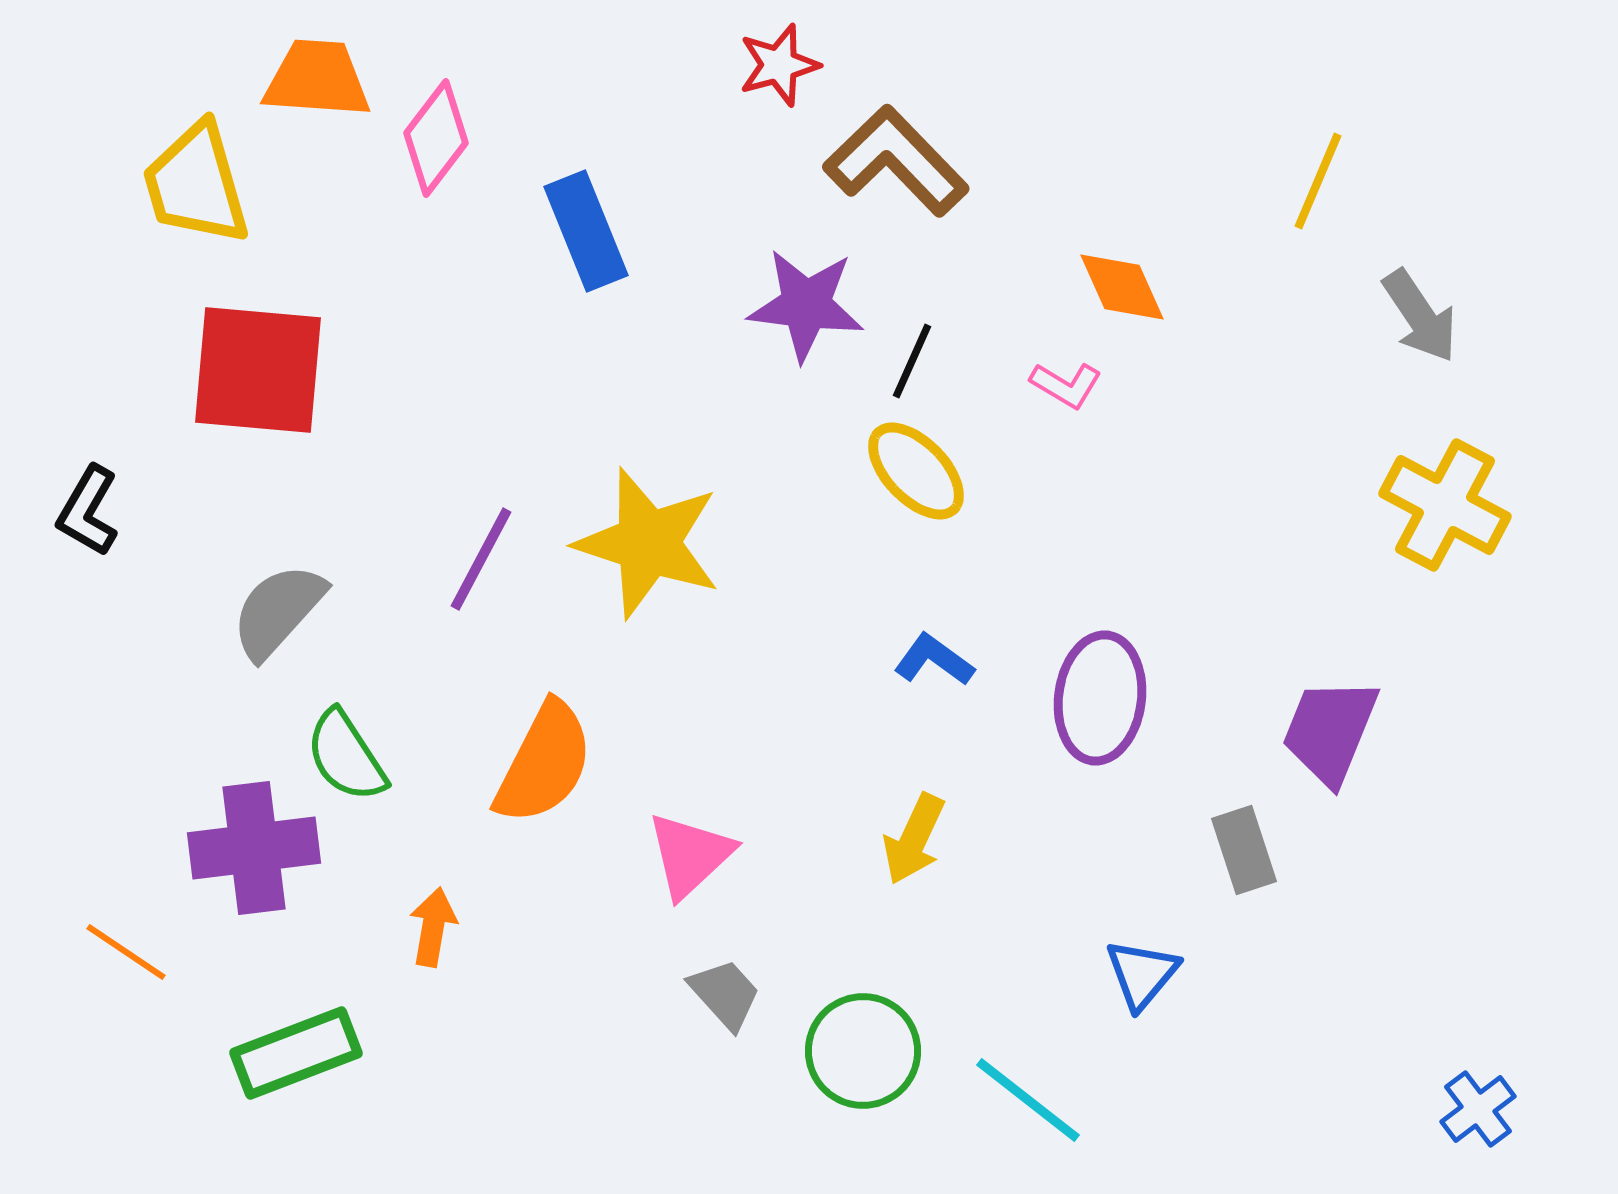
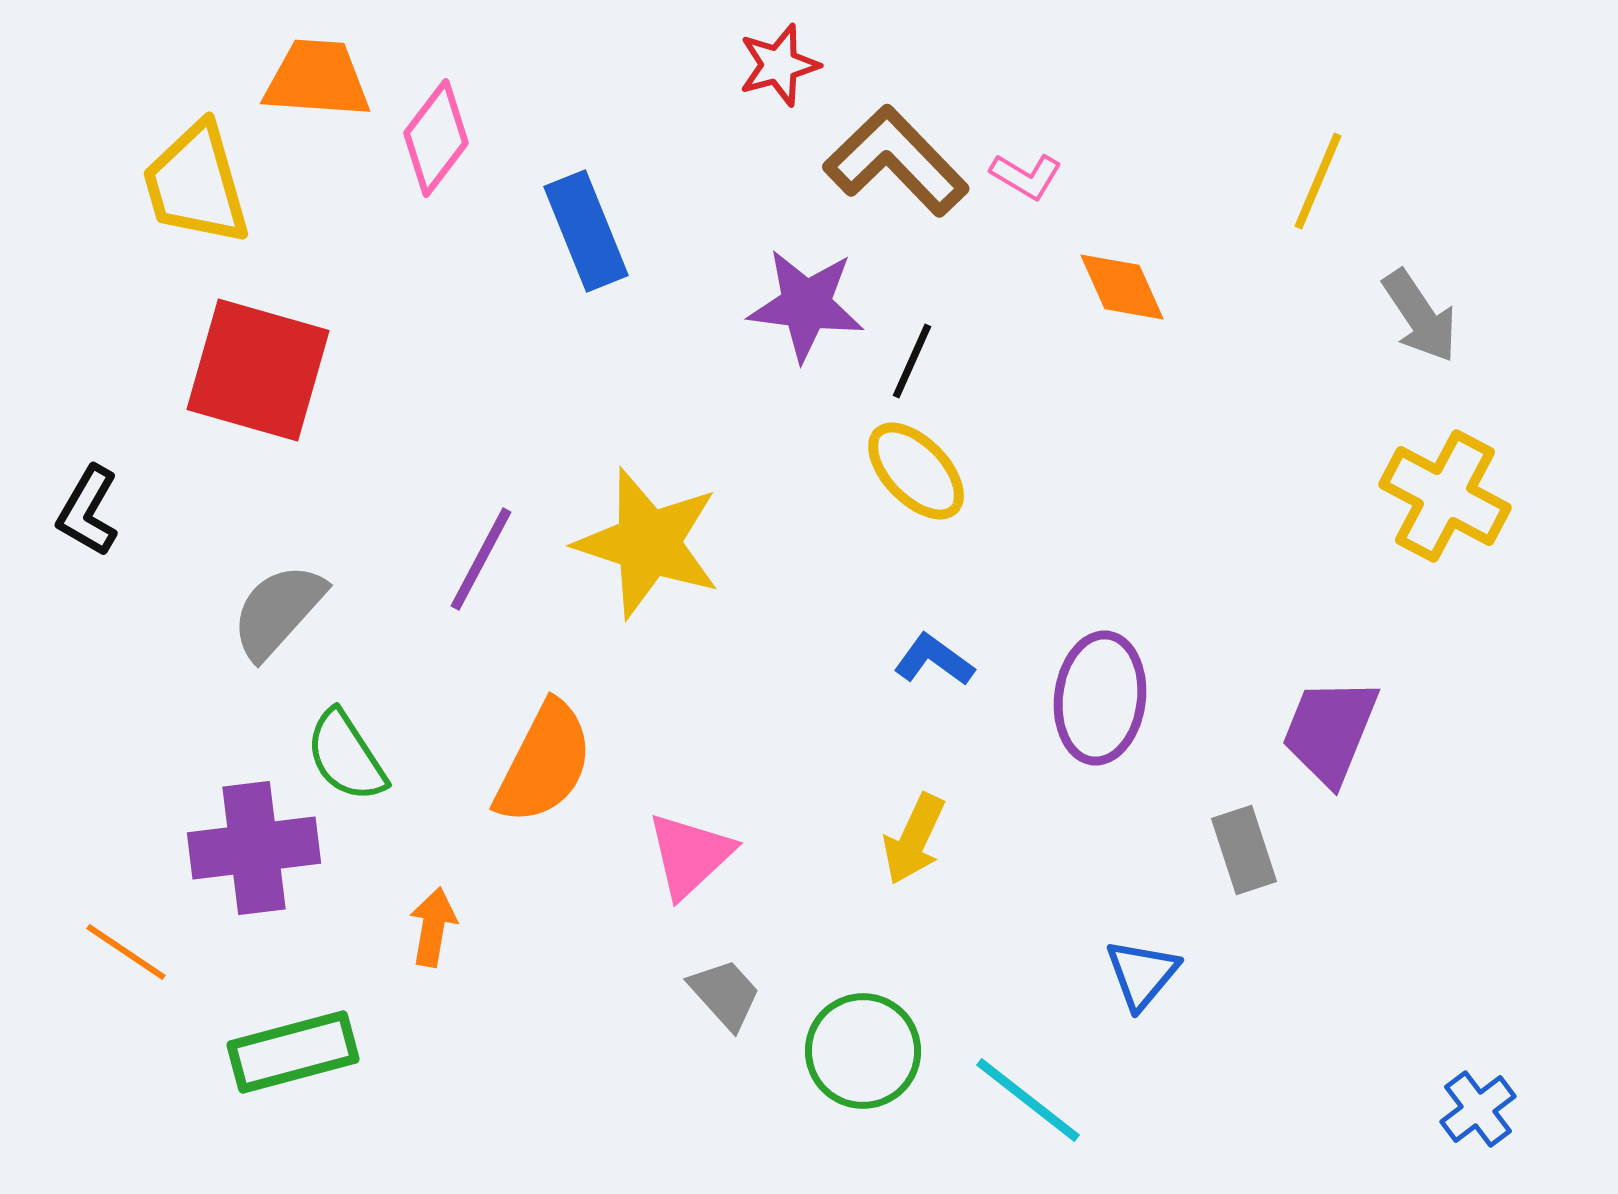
red square: rotated 11 degrees clockwise
pink L-shape: moved 40 px left, 209 px up
yellow cross: moved 9 px up
green rectangle: moved 3 px left, 1 px up; rotated 6 degrees clockwise
